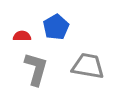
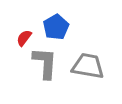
red semicircle: moved 2 px right, 2 px down; rotated 54 degrees counterclockwise
gray L-shape: moved 9 px right, 6 px up; rotated 12 degrees counterclockwise
